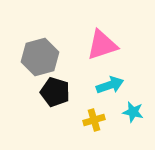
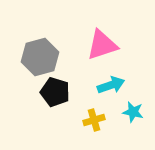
cyan arrow: moved 1 px right
